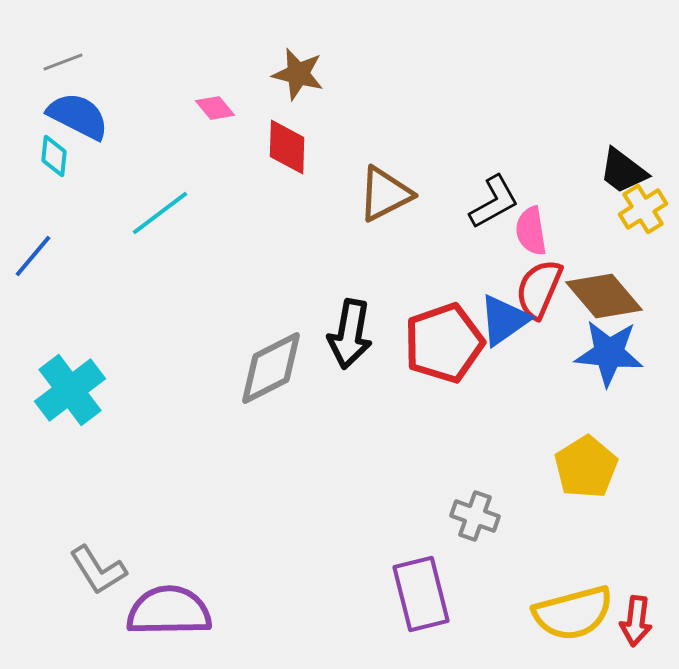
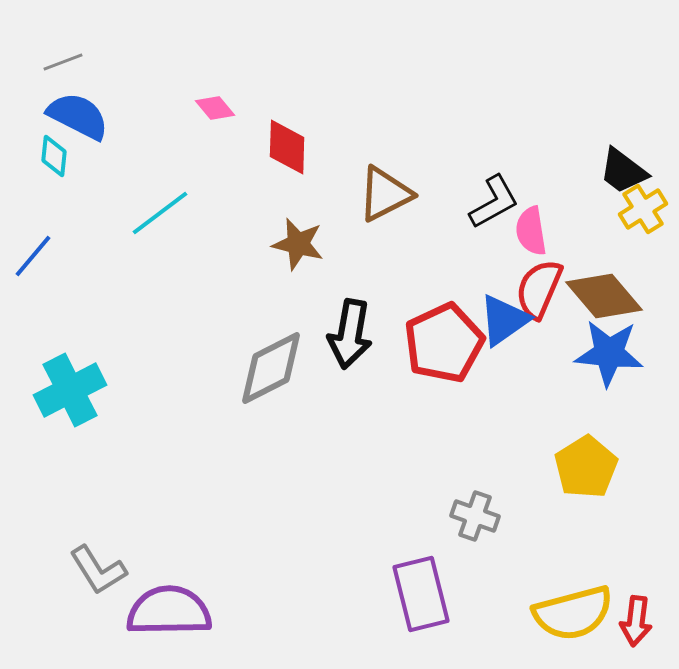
brown star: moved 170 px down
red pentagon: rotated 6 degrees counterclockwise
cyan cross: rotated 10 degrees clockwise
